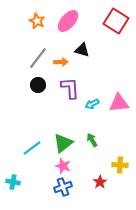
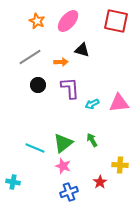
red square: rotated 20 degrees counterclockwise
gray line: moved 8 px left, 1 px up; rotated 20 degrees clockwise
cyan line: moved 3 px right; rotated 60 degrees clockwise
blue cross: moved 6 px right, 5 px down
